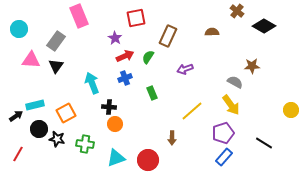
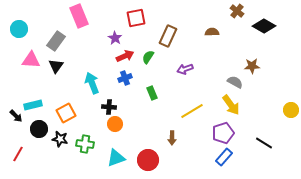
cyan rectangle: moved 2 px left
yellow line: rotated 10 degrees clockwise
black arrow: rotated 80 degrees clockwise
black star: moved 3 px right
